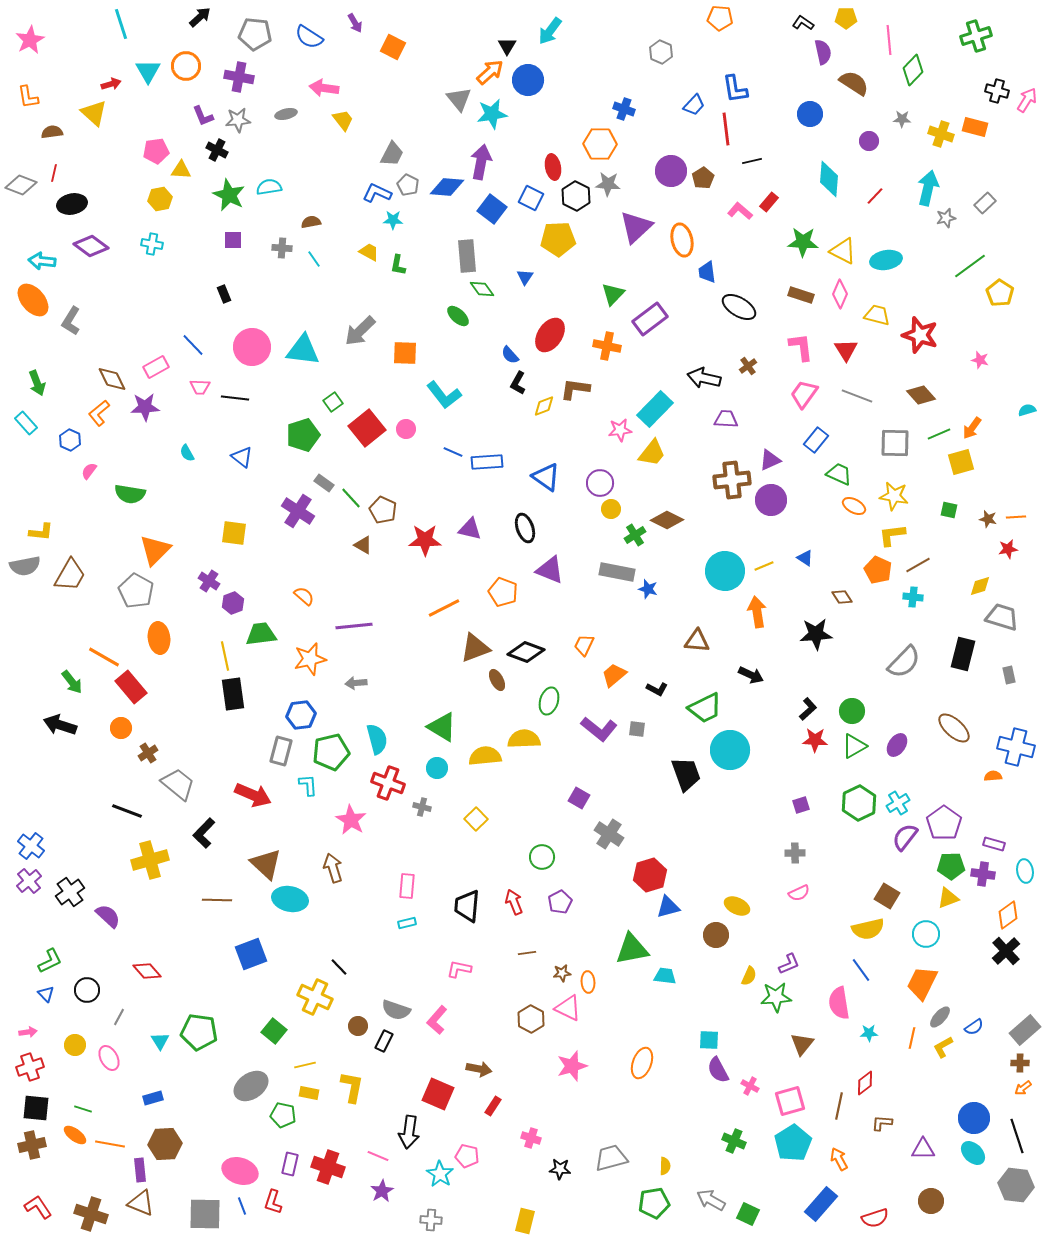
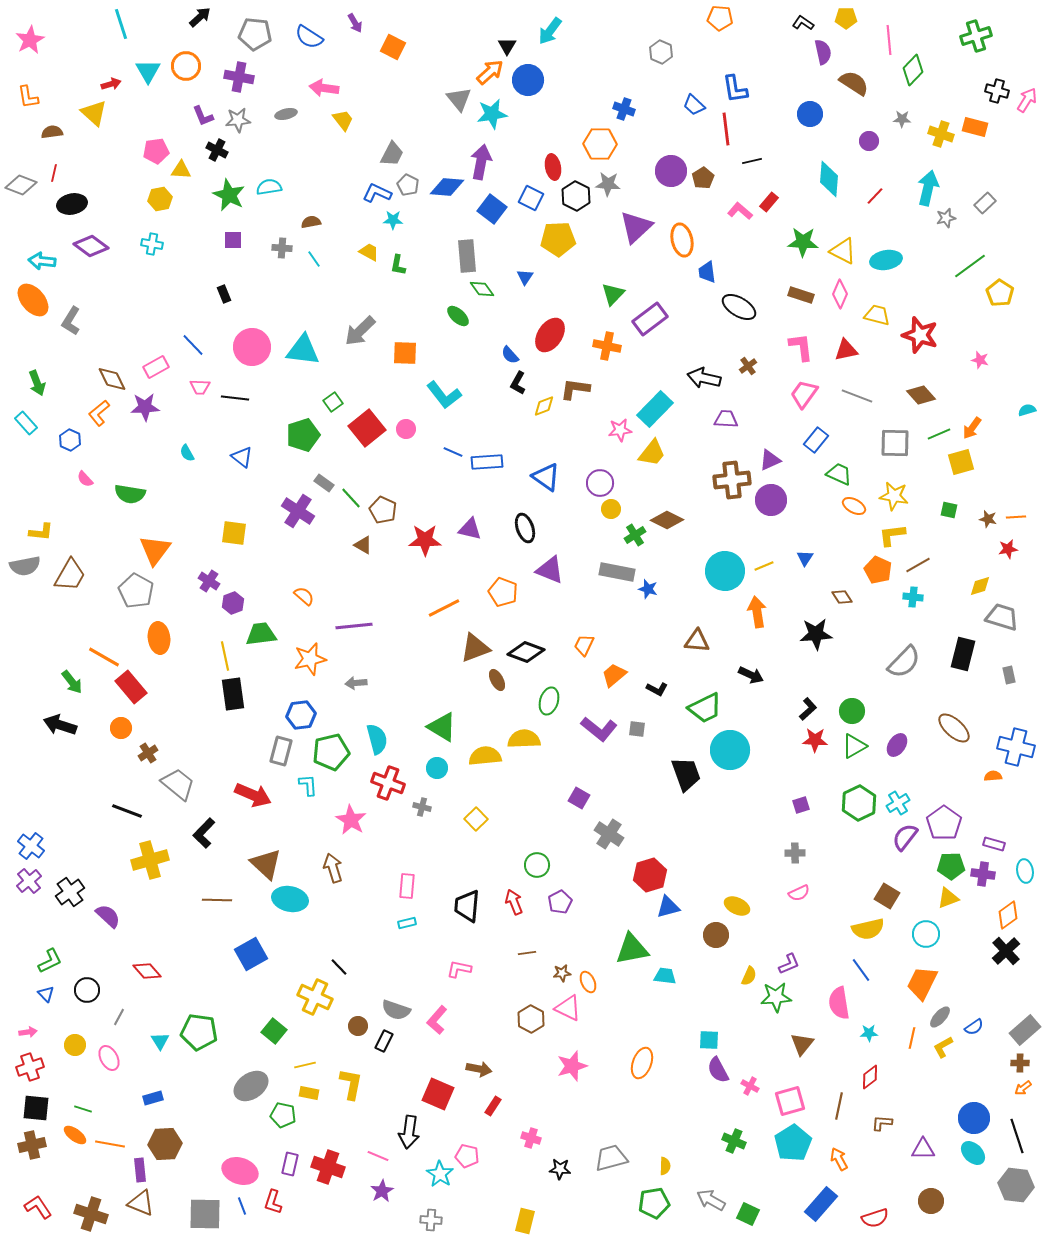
blue trapezoid at (694, 105): rotated 90 degrees clockwise
red triangle at (846, 350): rotated 50 degrees clockwise
pink semicircle at (89, 471): moved 4 px left, 8 px down; rotated 78 degrees counterclockwise
orange triangle at (155, 550): rotated 8 degrees counterclockwise
blue triangle at (805, 558): rotated 30 degrees clockwise
green circle at (542, 857): moved 5 px left, 8 px down
blue square at (251, 954): rotated 8 degrees counterclockwise
orange ellipse at (588, 982): rotated 20 degrees counterclockwise
red diamond at (865, 1083): moved 5 px right, 6 px up
yellow L-shape at (352, 1087): moved 1 px left, 3 px up
